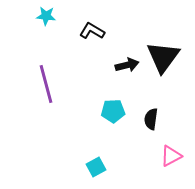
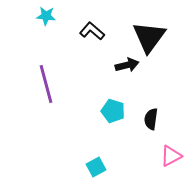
black L-shape: rotated 10 degrees clockwise
black triangle: moved 14 px left, 20 px up
cyan pentagon: rotated 20 degrees clockwise
